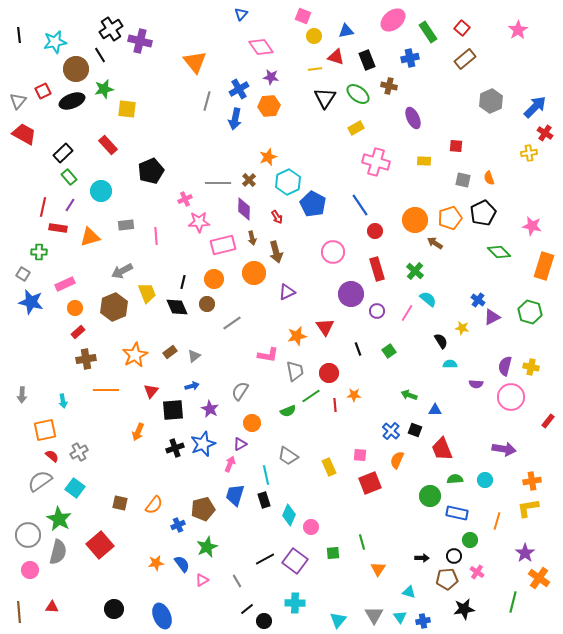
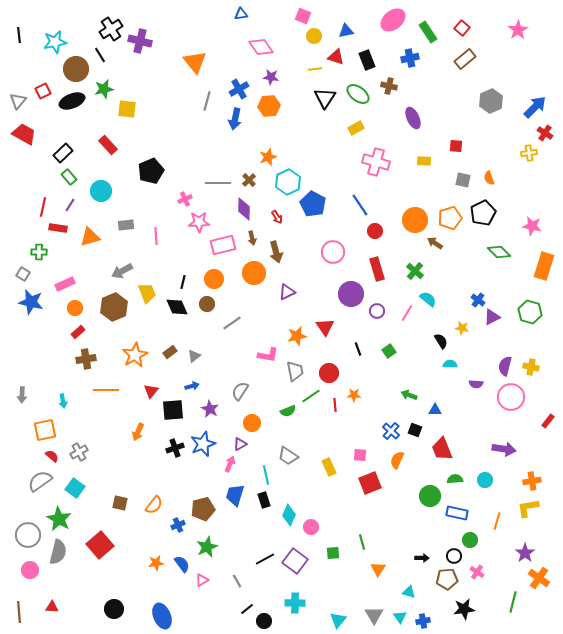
blue triangle at (241, 14): rotated 40 degrees clockwise
